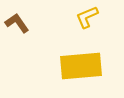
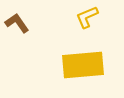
yellow rectangle: moved 2 px right, 1 px up
